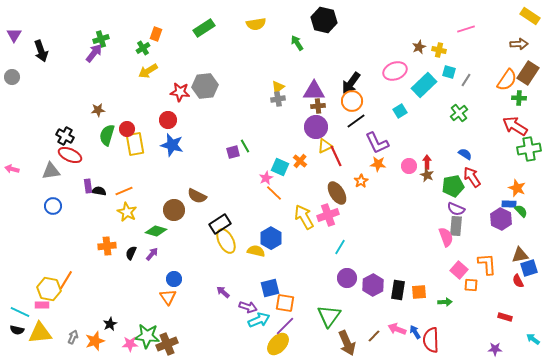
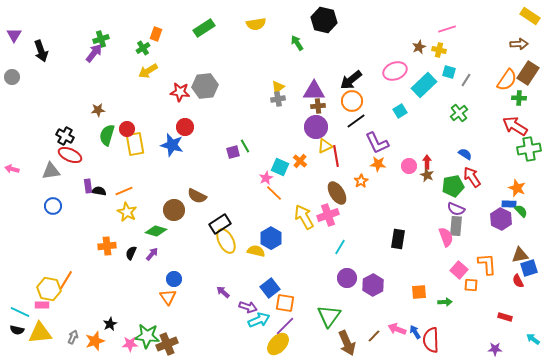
pink line at (466, 29): moved 19 px left
black arrow at (351, 83): moved 3 px up; rotated 15 degrees clockwise
red circle at (168, 120): moved 17 px right, 7 px down
red line at (336, 156): rotated 15 degrees clockwise
blue square at (270, 288): rotated 24 degrees counterclockwise
black rectangle at (398, 290): moved 51 px up
